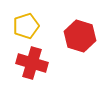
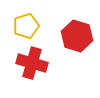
red hexagon: moved 3 px left
